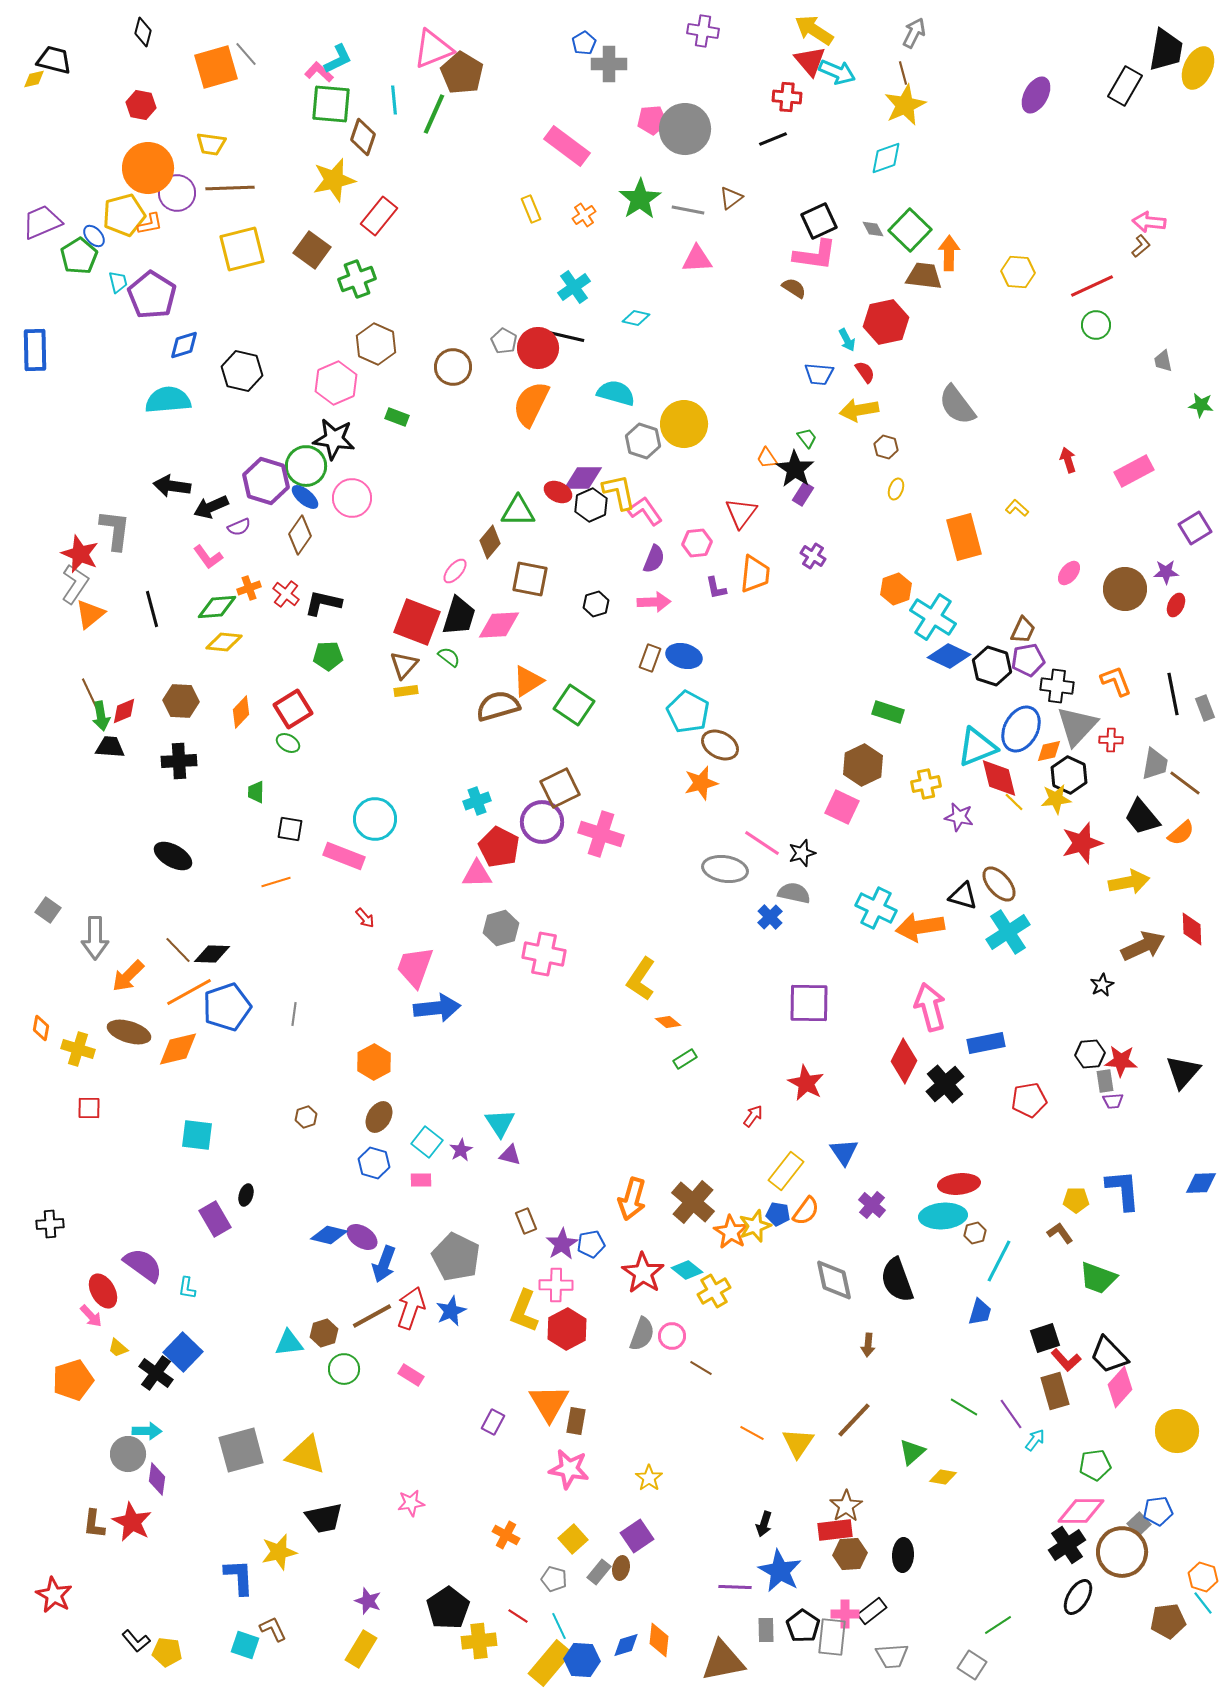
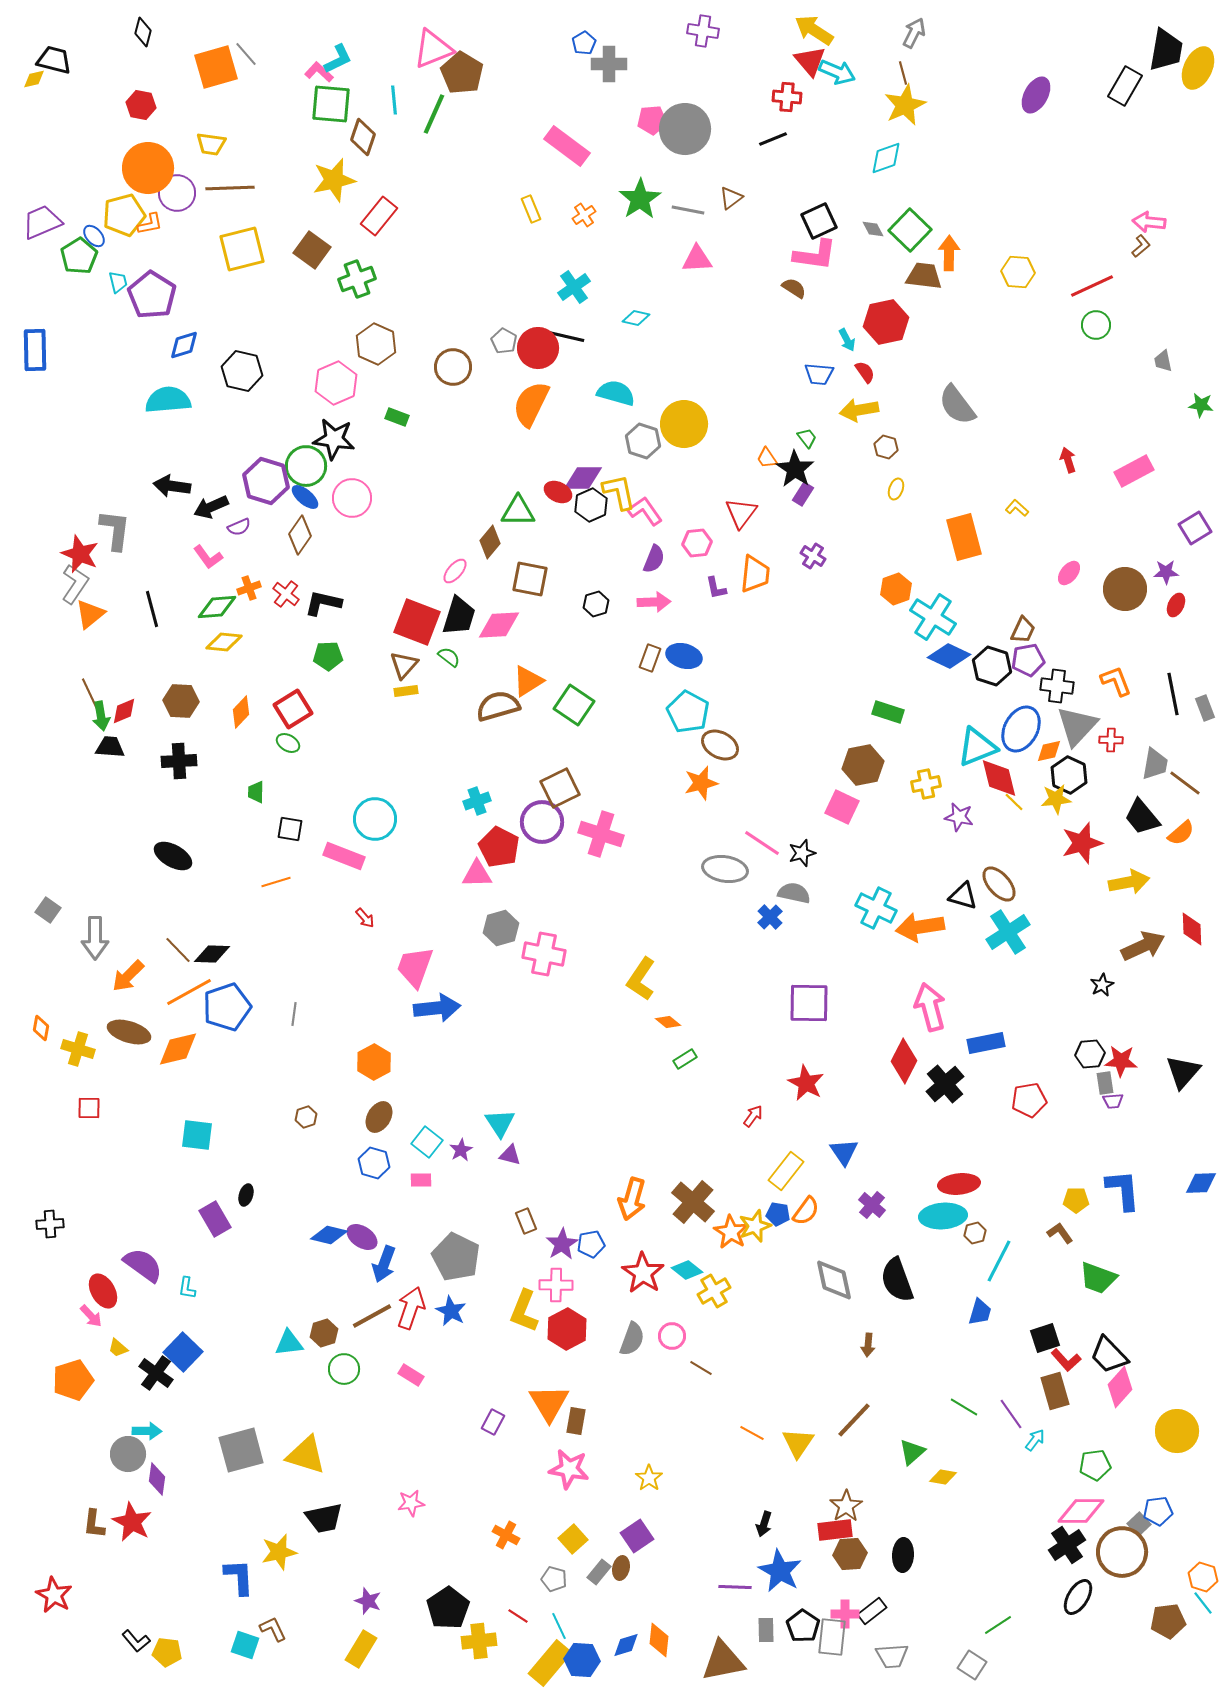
brown hexagon at (863, 765): rotated 15 degrees clockwise
gray rectangle at (1105, 1081): moved 2 px down
blue star at (451, 1311): rotated 20 degrees counterclockwise
gray semicircle at (642, 1334): moved 10 px left, 5 px down
